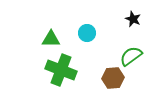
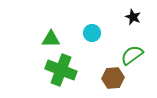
black star: moved 2 px up
cyan circle: moved 5 px right
green semicircle: moved 1 px right, 1 px up
